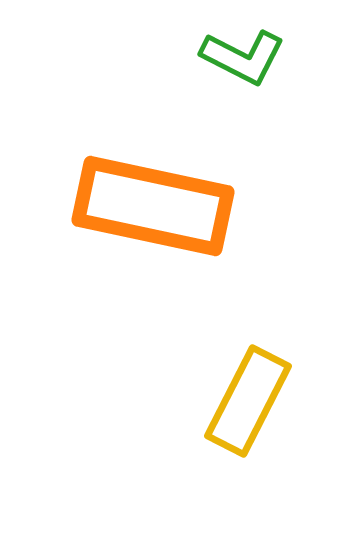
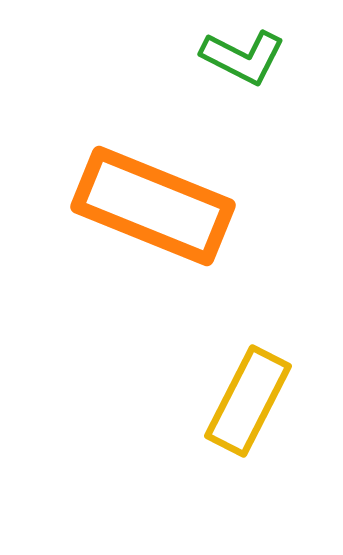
orange rectangle: rotated 10 degrees clockwise
